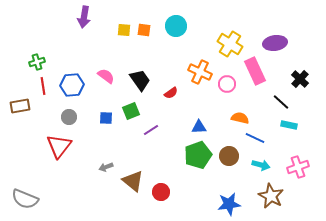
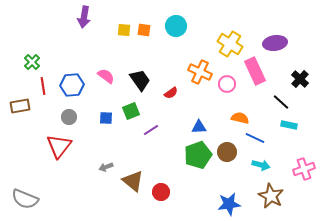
green cross: moved 5 px left; rotated 28 degrees counterclockwise
brown circle: moved 2 px left, 4 px up
pink cross: moved 6 px right, 2 px down
